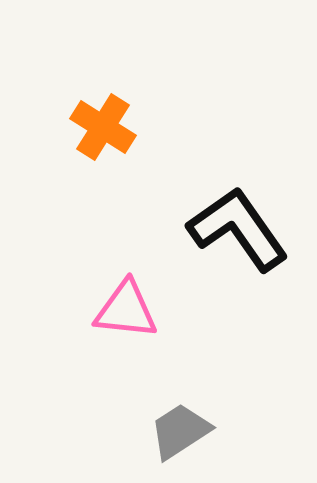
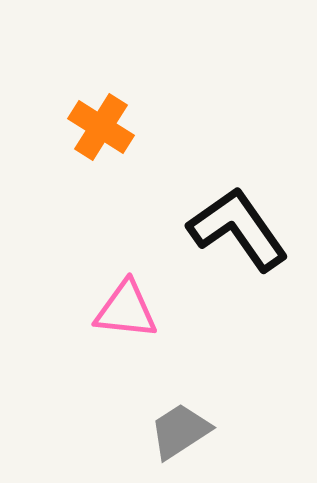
orange cross: moved 2 px left
